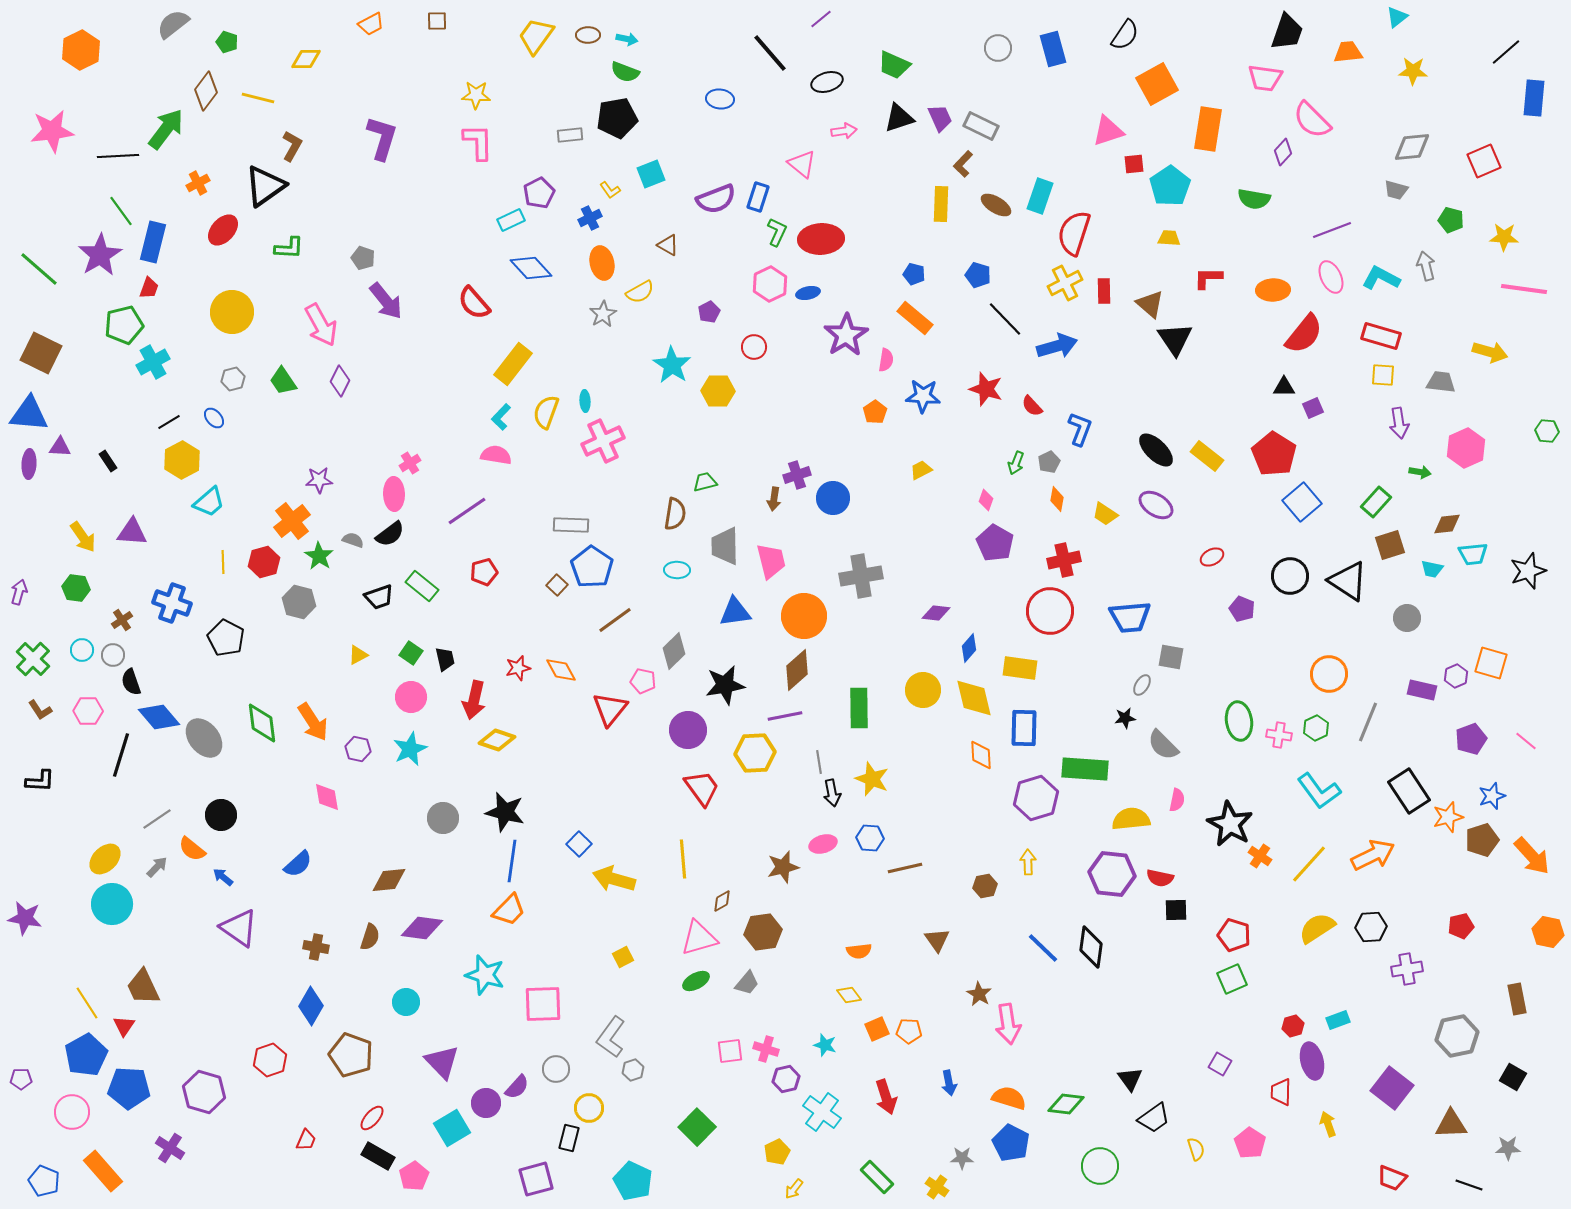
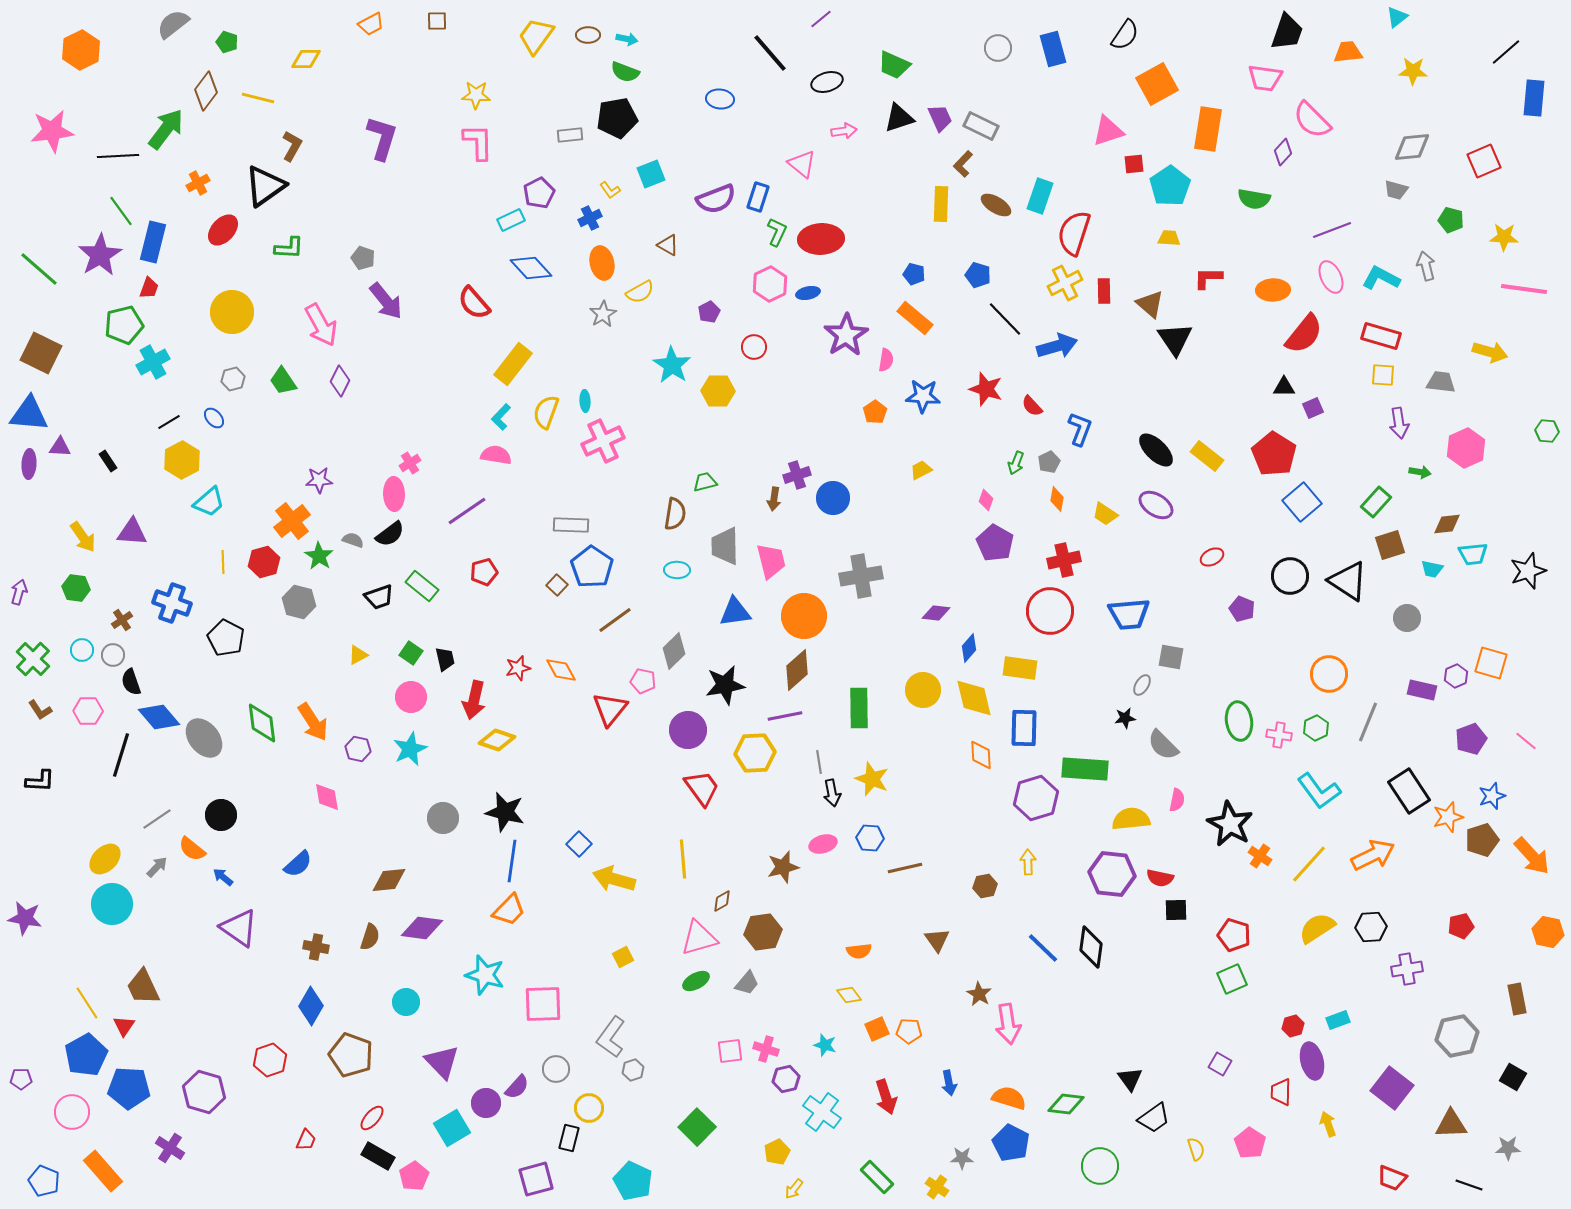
blue trapezoid at (1130, 617): moved 1 px left, 3 px up
